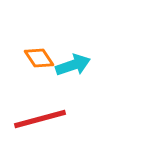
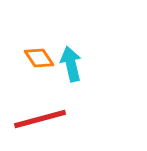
cyan arrow: moved 2 px left, 1 px up; rotated 84 degrees counterclockwise
